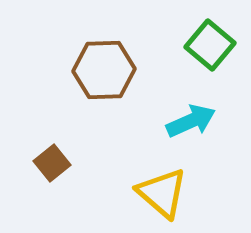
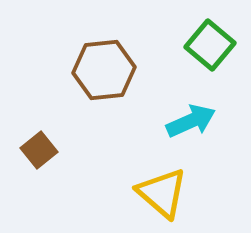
brown hexagon: rotated 4 degrees counterclockwise
brown square: moved 13 px left, 13 px up
